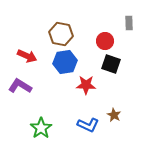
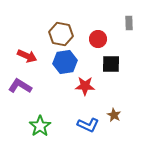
red circle: moved 7 px left, 2 px up
black square: rotated 18 degrees counterclockwise
red star: moved 1 px left, 1 px down
green star: moved 1 px left, 2 px up
